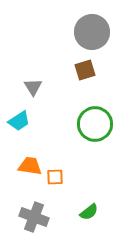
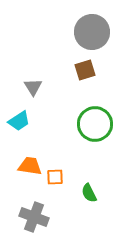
green semicircle: moved 19 px up; rotated 102 degrees clockwise
